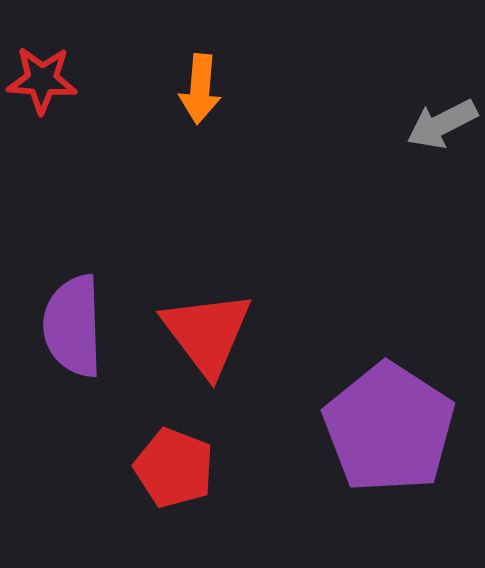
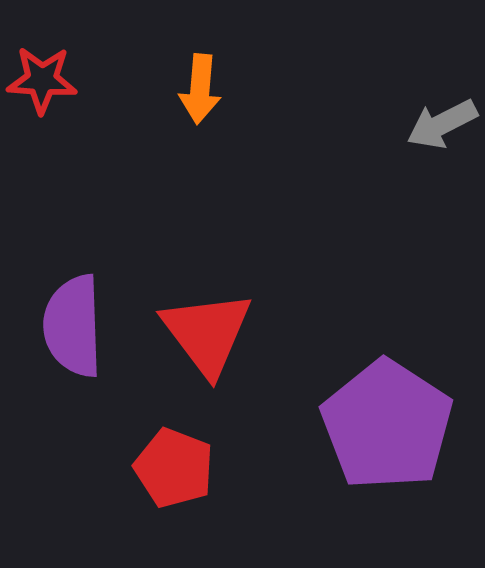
purple pentagon: moved 2 px left, 3 px up
